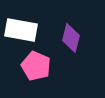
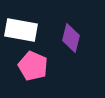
pink pentagon: moved 3 px left
